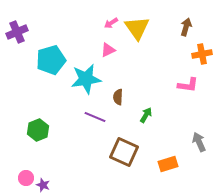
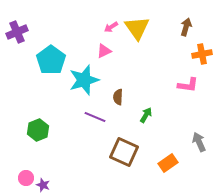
pink arrow: moved 4 px down
pink triangle: moved 4 px left, 1 px down
cyan pentagon: rotated 20 degrees counterclockwise
cyan star: moved 2 px left, 1 px down; rotated 8 degrees counterclockwise
orange rectangle: moved 1 px up; rotated 18 degrees counterclockwise
